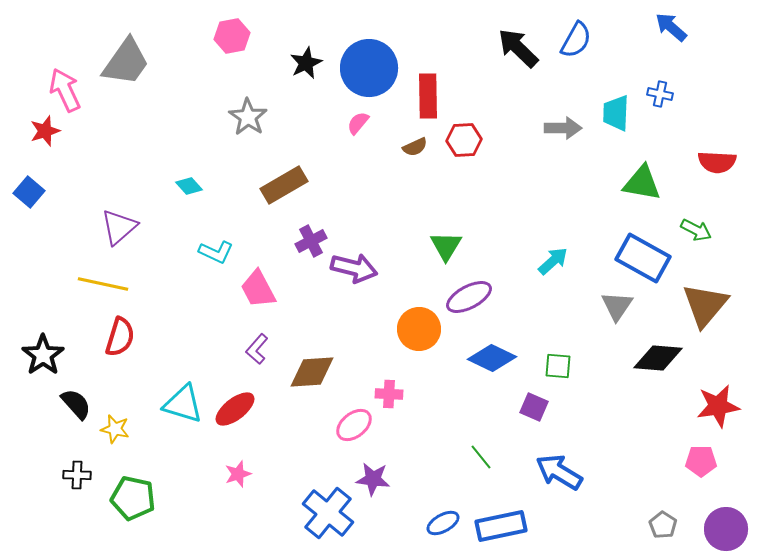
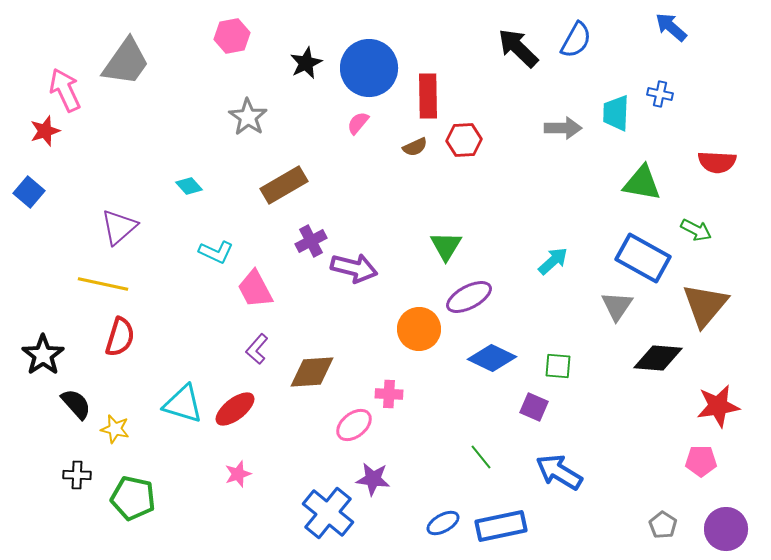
pink trapezoid at (258, 289): moved 3 px left
